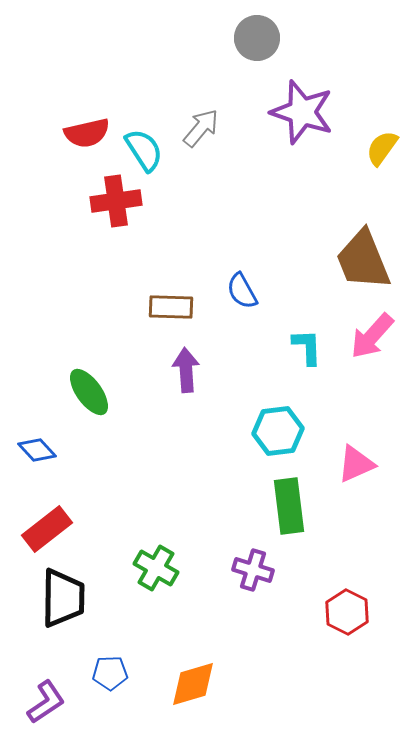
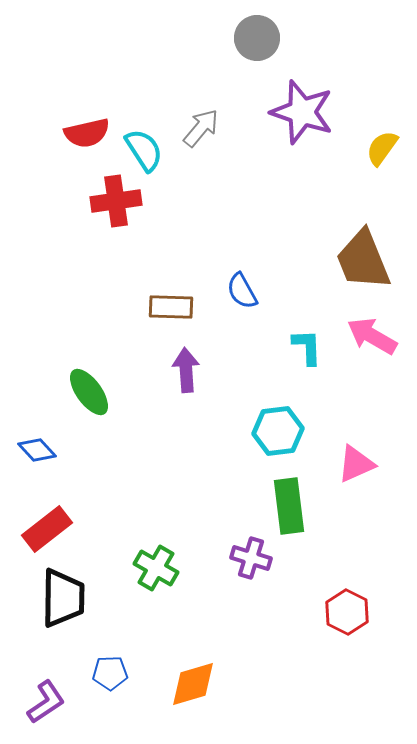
pink arrow: rotated 78 degrees clockwise
purple cross: moved 2 px left, 12 px up
